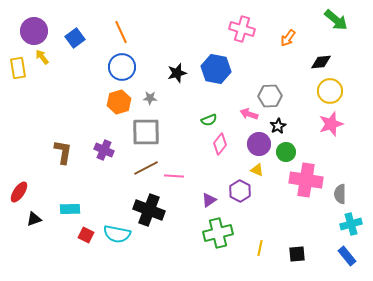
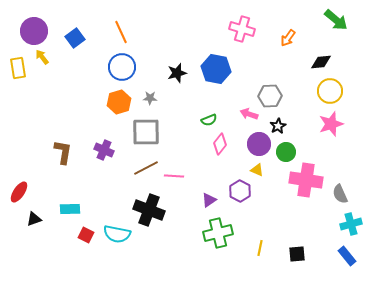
gray semicircle at (340, 194): rotated 24 degrees counterclockwise
